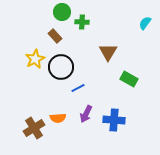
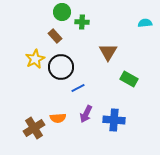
cyan semicircle: rotated 48 degrees clockwise
